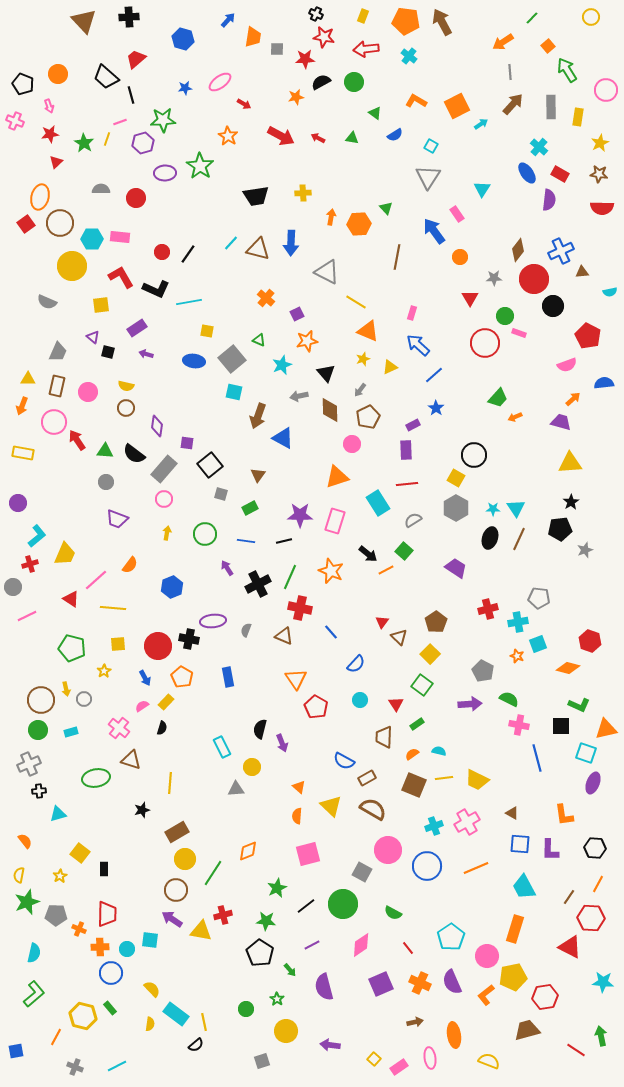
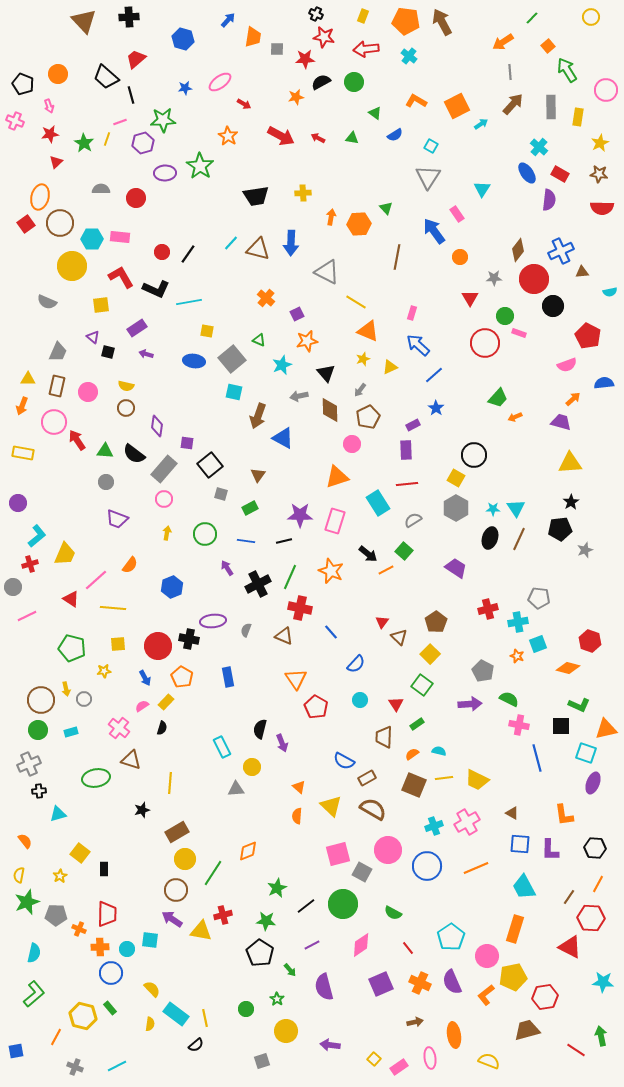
yellow star at (104, 671): rotated 24 degrees clockwise
pink square at (308, 854): moved 30 px right
yellow line at (204, 1022): moved 1 px right, 4 px up
